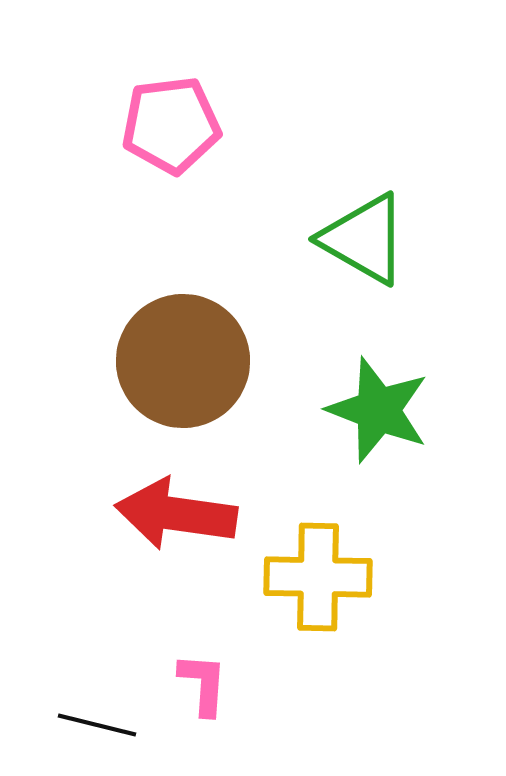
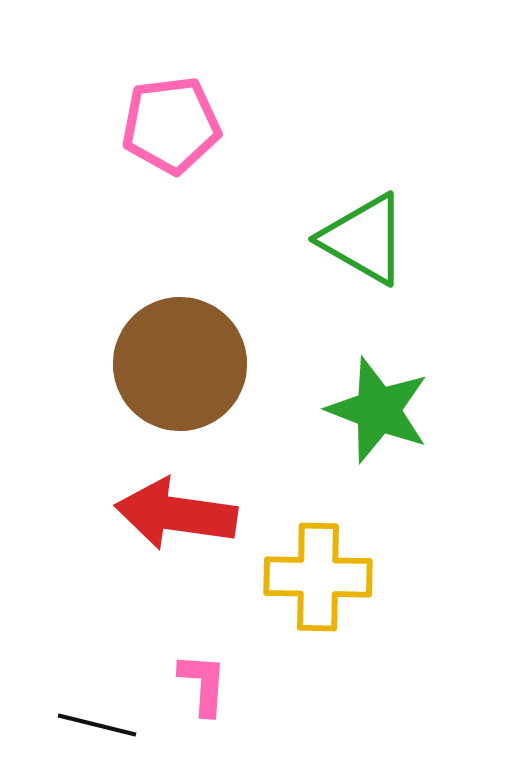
brown circle: moved 3 px left, 3 px down
